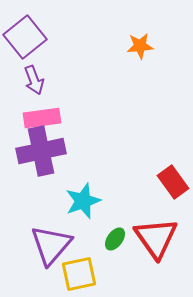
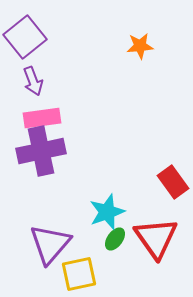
purple arrow: moved 1 px left, 1 px down
cyan star: moved 24 px right, 11 px down
purple triangle: moved 1 px left, 1 px up
